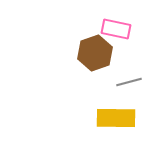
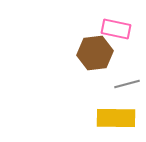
brown hexagon: rotated 12 degrees clockwise
gray line: moved 2 px left, 2 px down
